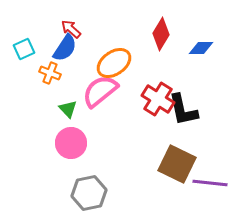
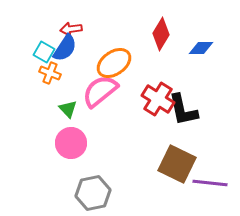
red arrow: rotated 50 degrees counterclockwise
cyan square: moved 20 px right, 3 px down; rotated 35 degrees counterclockwise
gray hexagon: moved 4 px right
